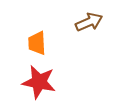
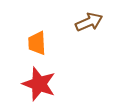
red star: moved 2 px down; rotated 8 degrees clockwise
